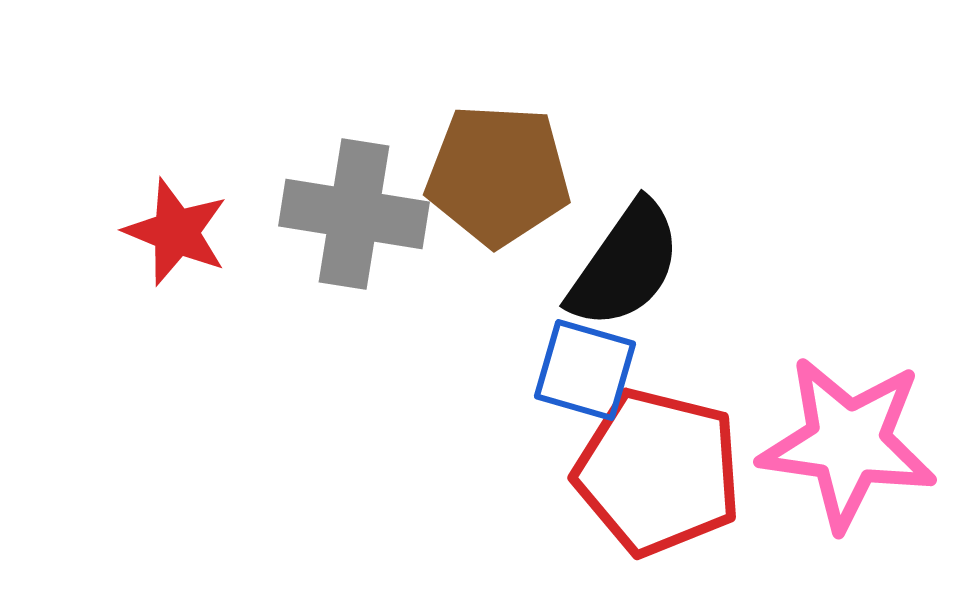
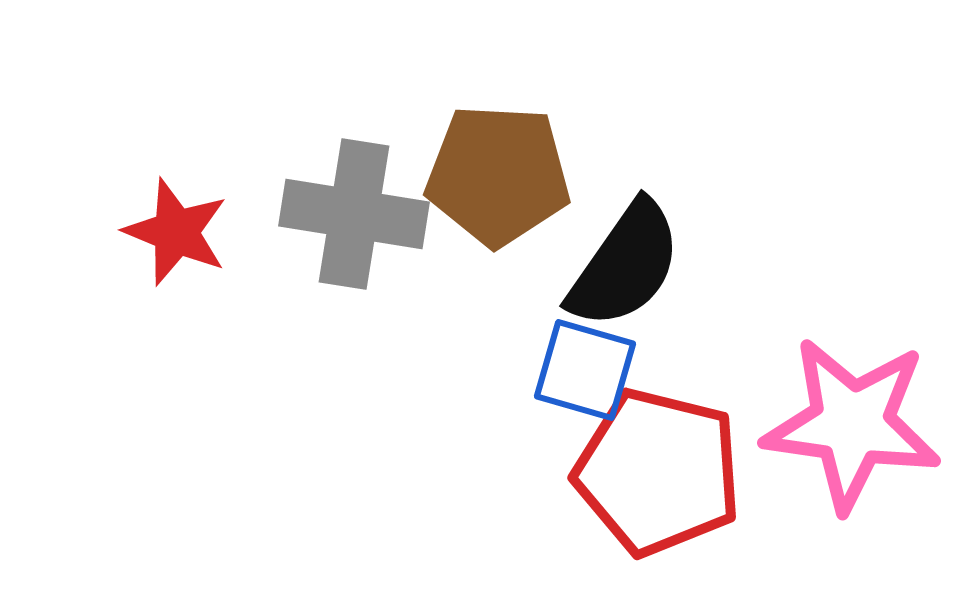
pink star: moved 4 px right, 19 px up
